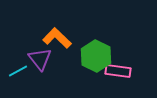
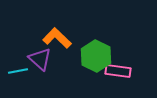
purple triangle: rotated 10 degrees counterclockwise
cyan line: rotated 18 degrees clockwise
